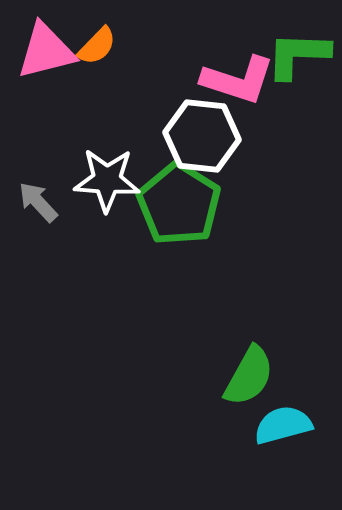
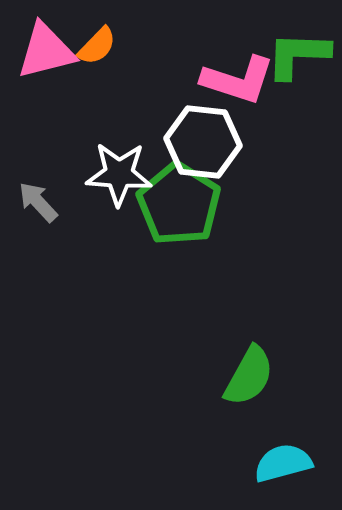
white hexagon: moved 1 px right, 6 px down
white star: moved 12 px right, 6 px up
cyan semicircle: moved 38 px down
